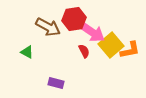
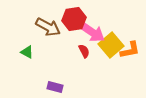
purple rectangle: moved 1 px left, 4 px down
